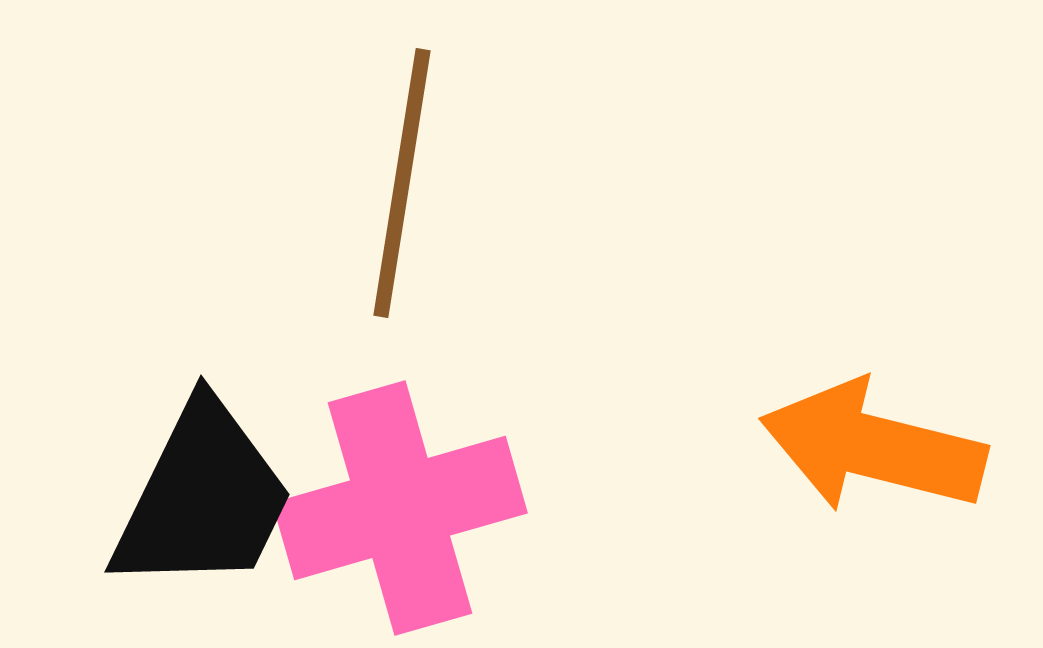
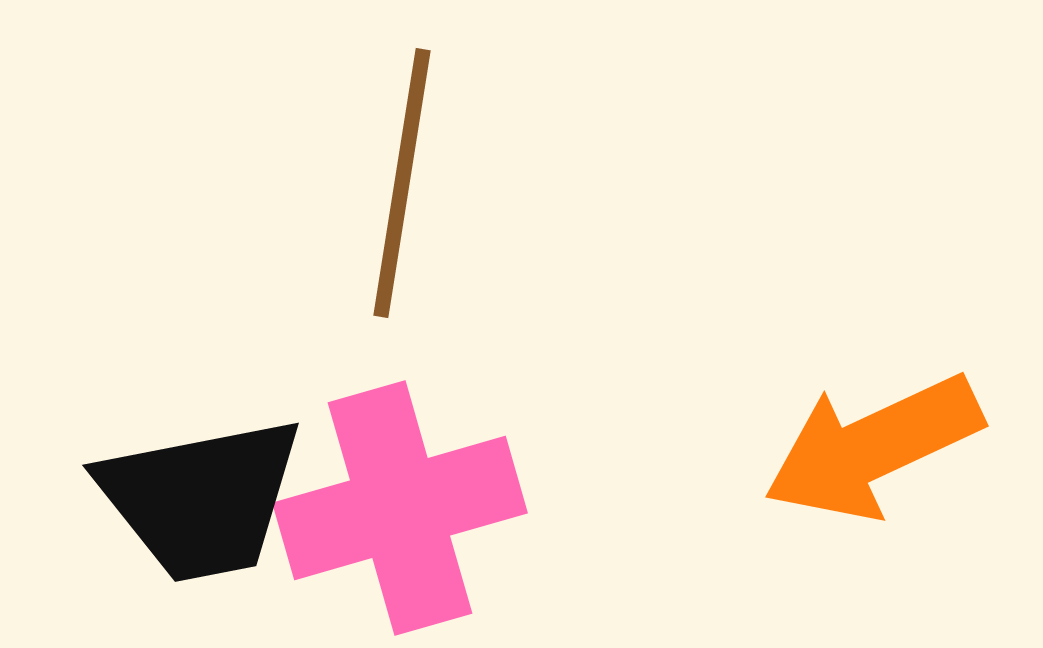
orange arrow: rotated 39 degrees counterclockwise
black trapezoid: moved 2 px left, 1 px down; rotated 53 degrees clockwise
